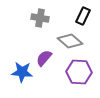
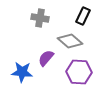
purple semicircle: moved 2 px right
